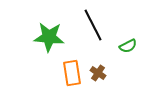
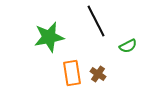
black line: moved 3 px right, 4 px up
green star: rotated 16 degrees counterclockwise
brown cross: moved 1 px down
